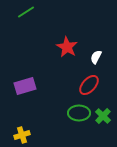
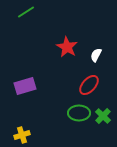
white semicircle: moved 2 px up
